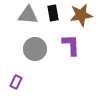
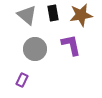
gray triangle: moved 1 px left; rotated 35 degrees clockwise
purple L-shape: rotated 10 degrees counterclockwise
purple rectangle: moved 6 px right, 2 px up
